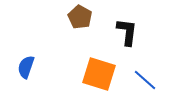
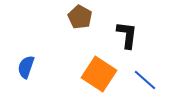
black L-shape: moved 3 px down
orange square: rotated 16 degrees clockwise
